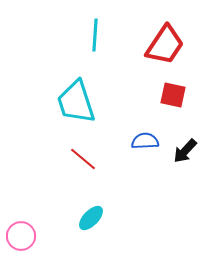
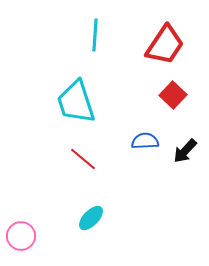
red square: rotated 32 degrees clockwise
